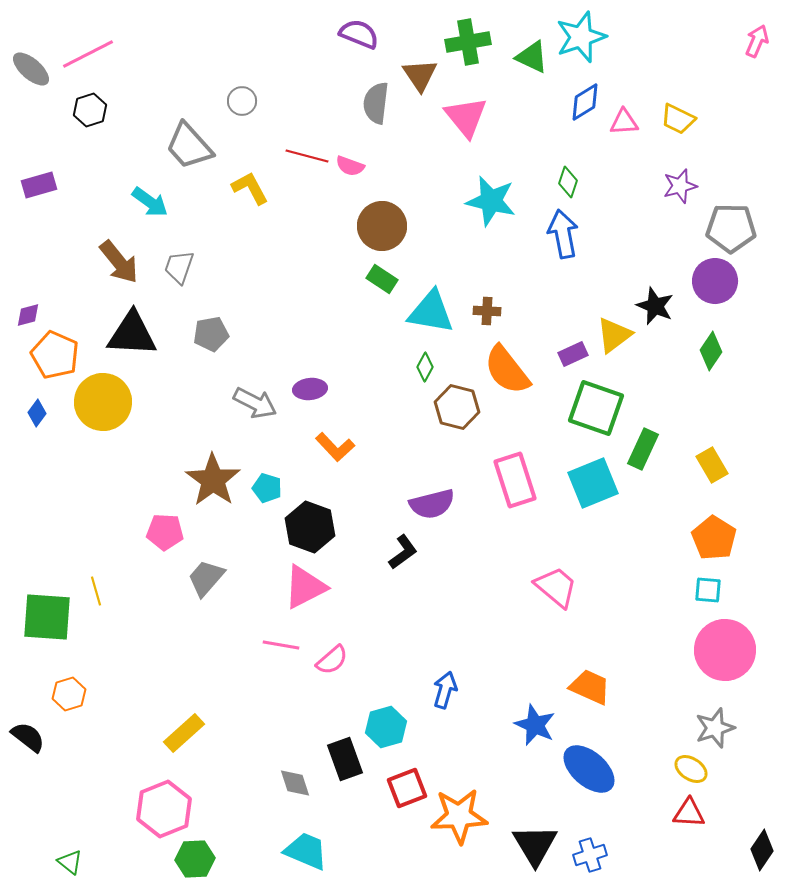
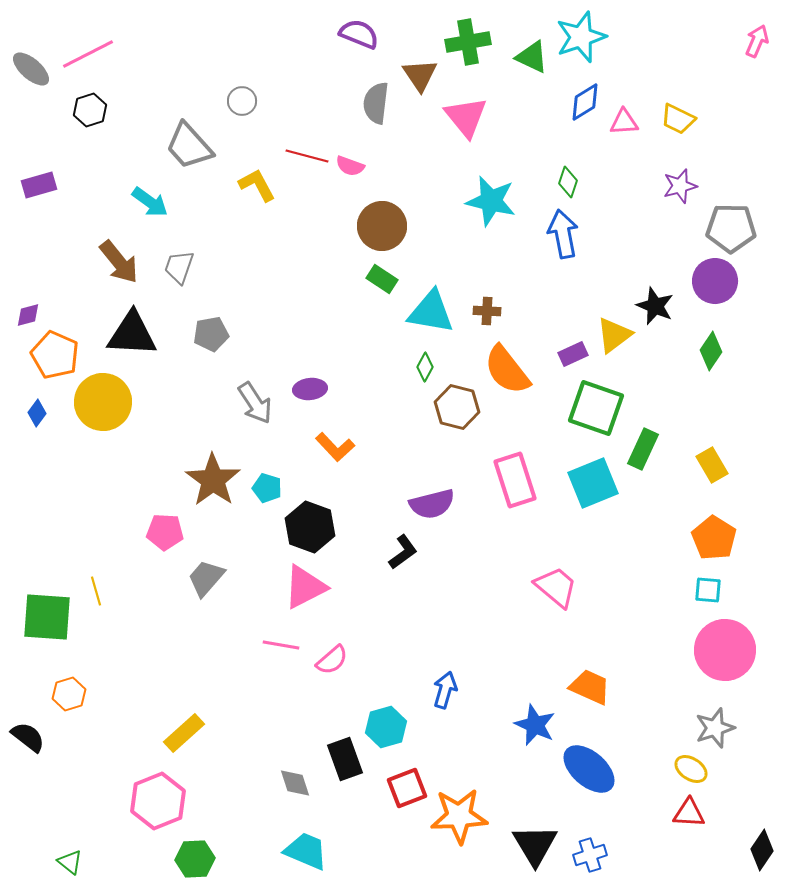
yellow L-shape at (250, 188): moved 7 px right, 3 px up
gray arrow at (255, 403): rotated 30 degrees clockwise
pink hexagon at (164, 809): moved 6 px left, 8 px up
